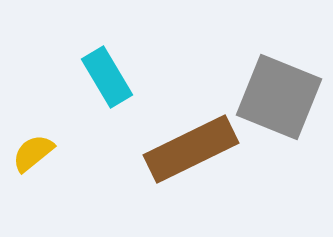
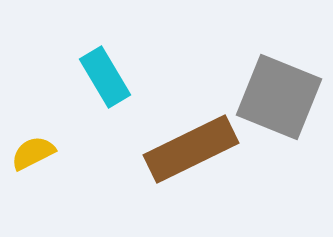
cyan rectangle: moved 2 px left
yellow semicircle: rotated 12 degrees clockwise
